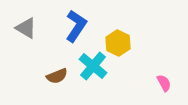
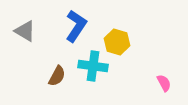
gray triangle: moved 1 px left, 3 px down
yellow hexagon: moved 1 px left, 1 px up; rotated 10 degrees counterclockwise
cyan cross: rotated 32 degrees counterclockwise
brown semicircle: rotated 40 degrees counterclockwise
